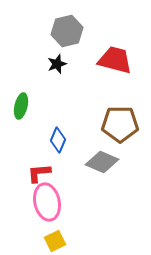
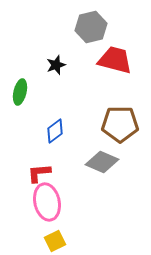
gray hexagon: moved 24 px right, 4 px up
black star: moved 1 px left, 1 px down
green ellipse: moved 1 px left, 14 px up
blue diamond: moved 3 px left, 9 px up; rotated 30 degrees clockwise
